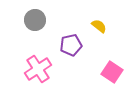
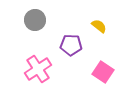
purple pentagon: rotated 15 degrees clockwise
pink square: moved 9 px left
